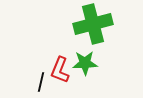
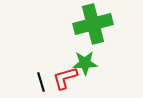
red L-shape: moved 5 px right, 8 px down; rotated 52 degrees clockwise
black line: rotated 30 degrees counterclockwise
